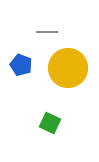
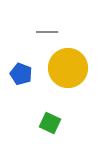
blue pentagon: moved 9 px down
